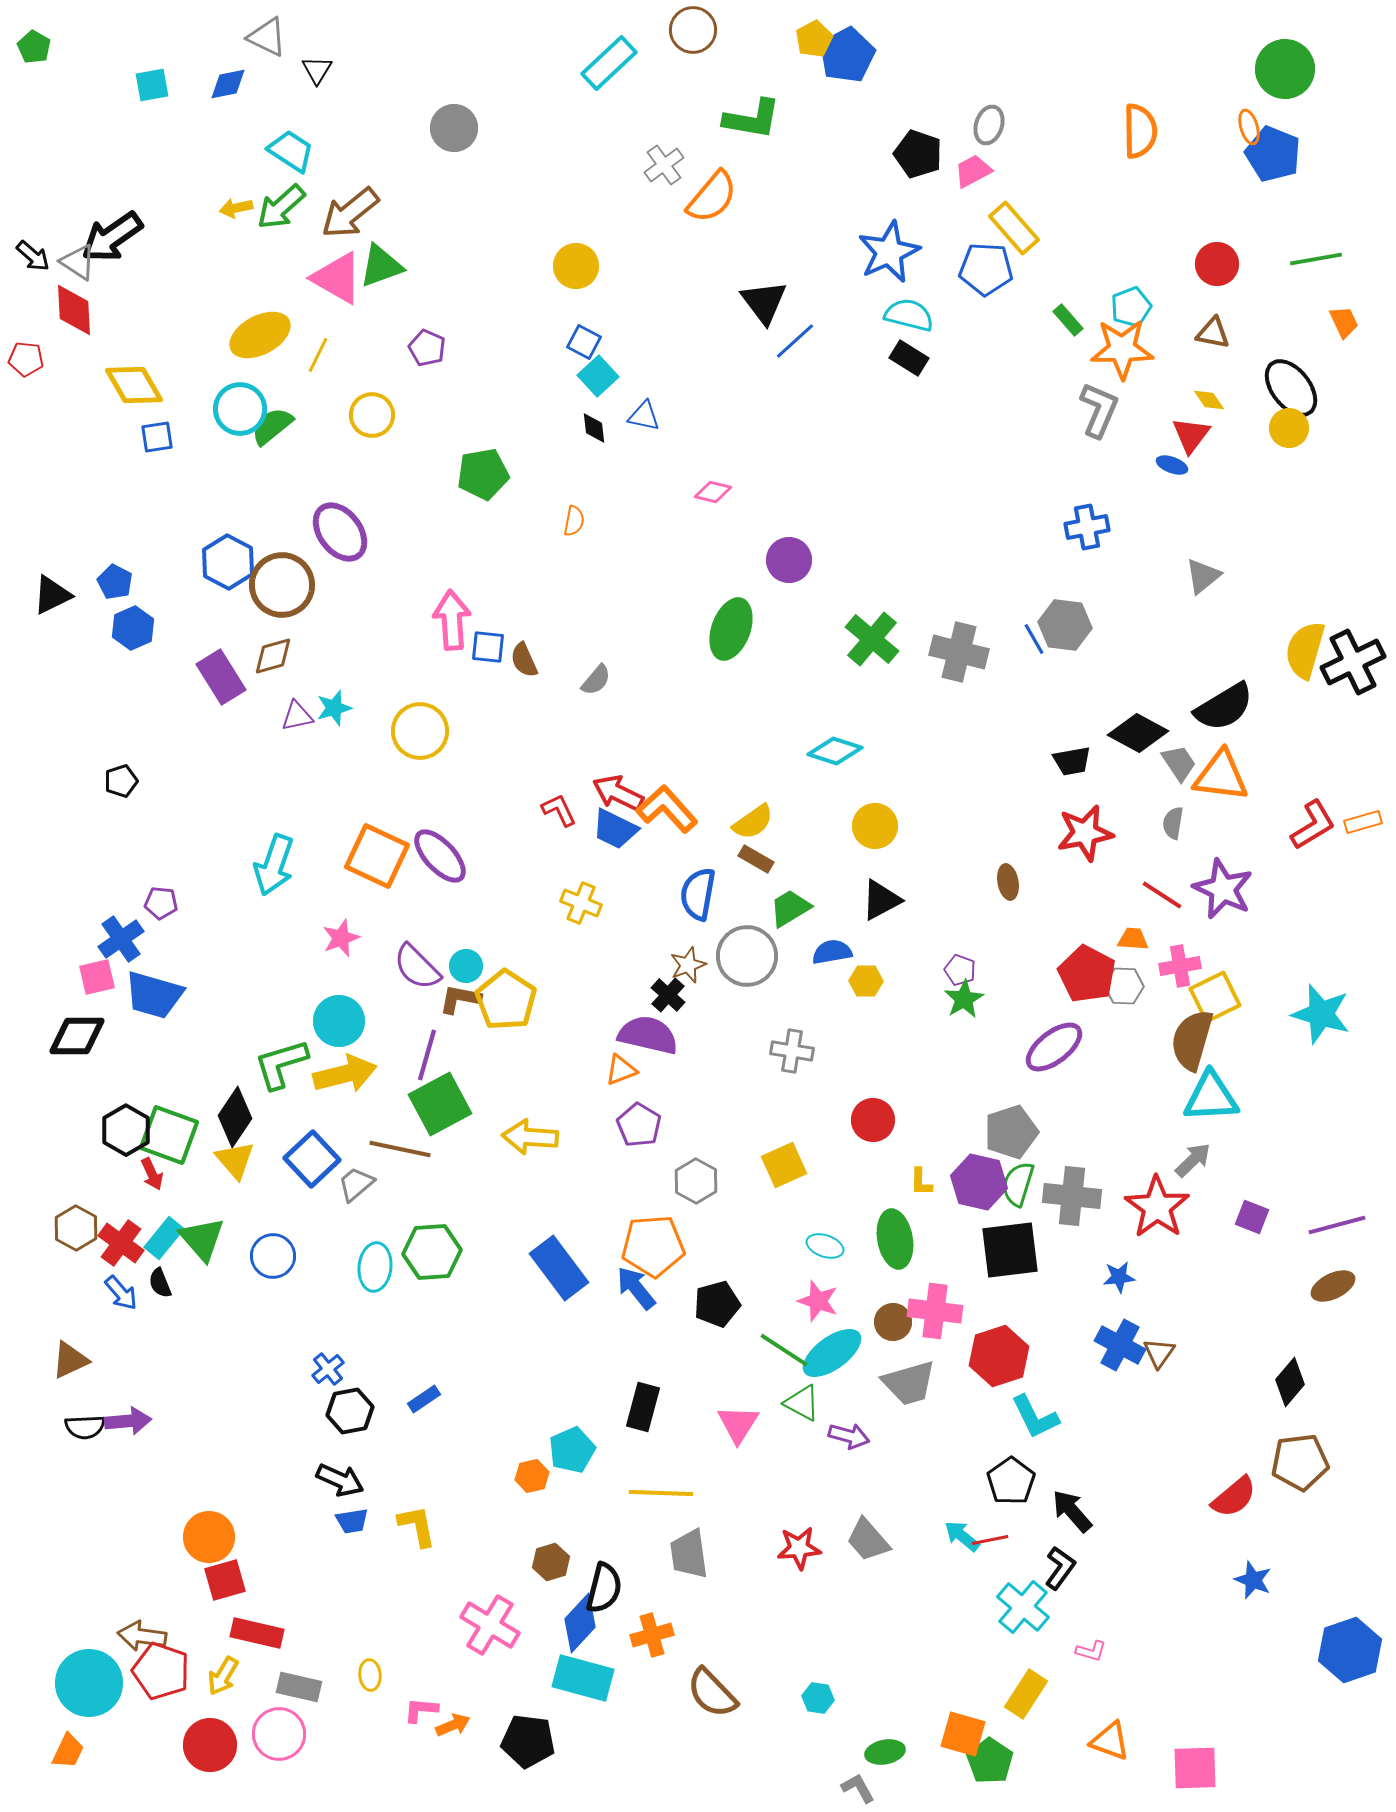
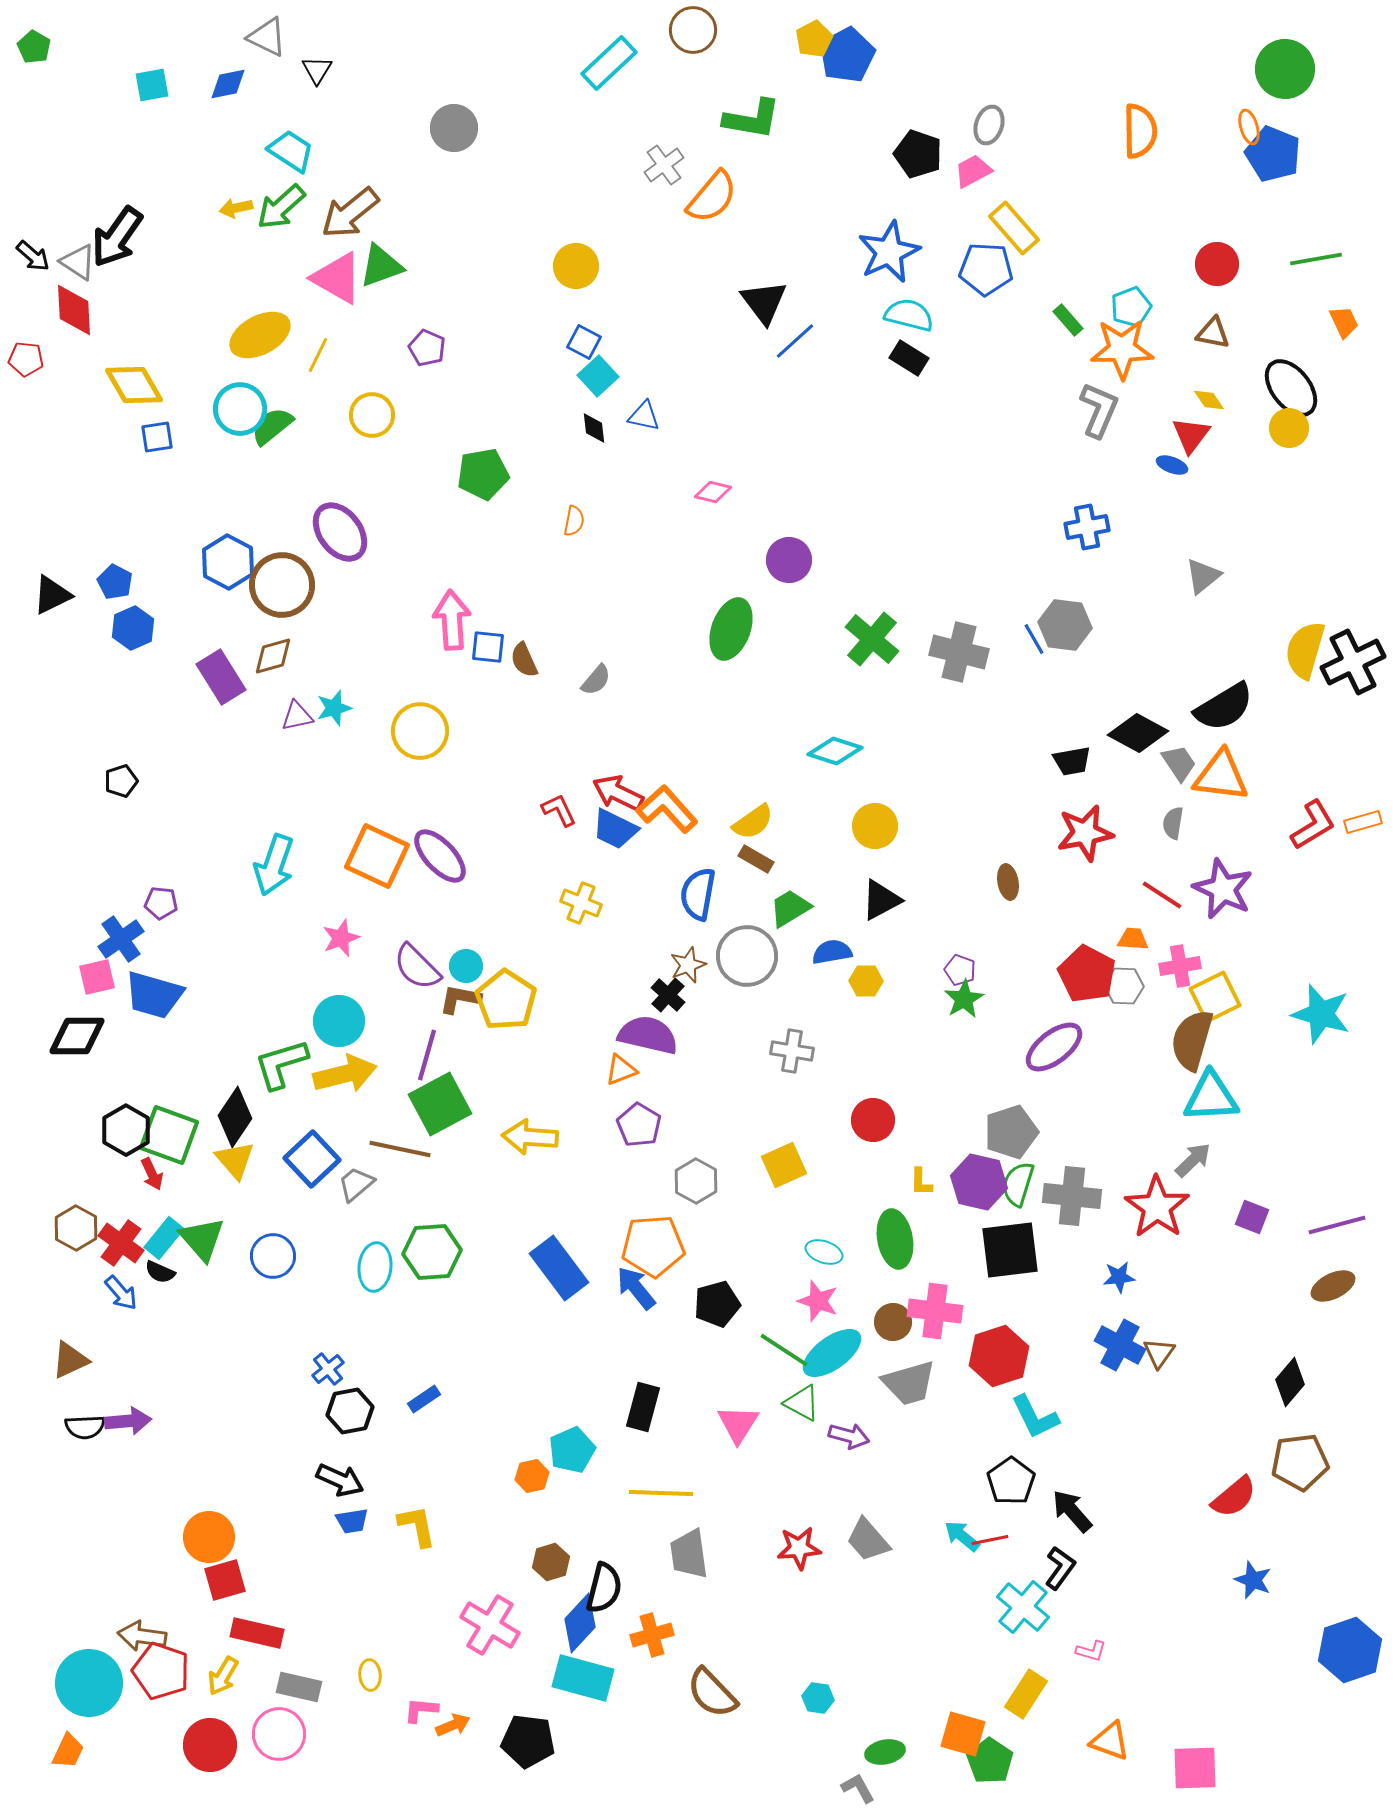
black arrow at (112, 237): moved 5 px right; rotated 20 degrees counterclockwise
cyan ellipse at (825, 1246): moved 1 px left, 6 px down
black semicircle at (160, 1283): moved 11 px up; rotated 44 degrees counterclockwise
